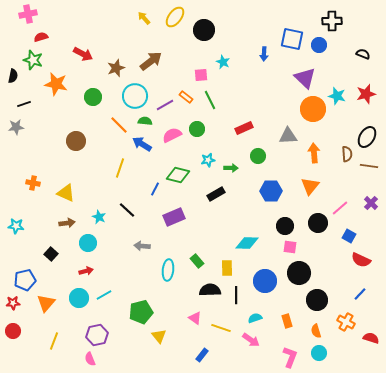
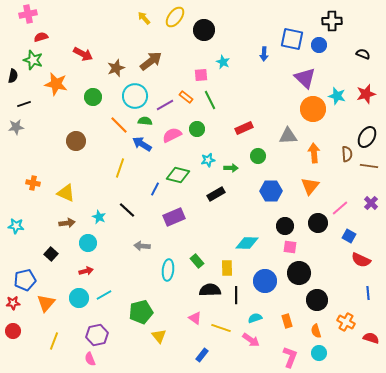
blue line at (360, 294): moved 8 px right, 1 px up; rotated 48 degrees counterclockwise
